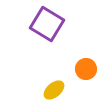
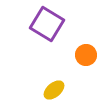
orange circle: moved 14 px up
